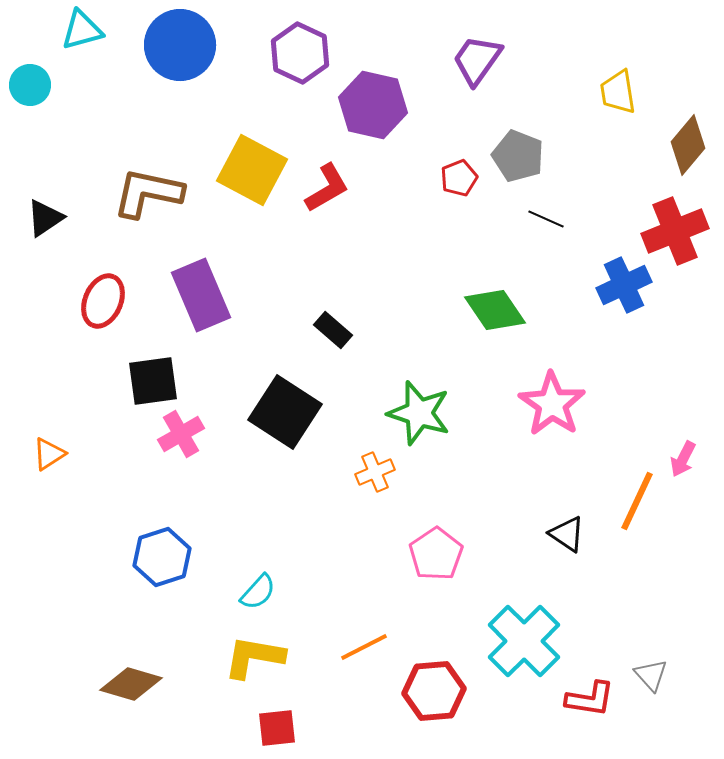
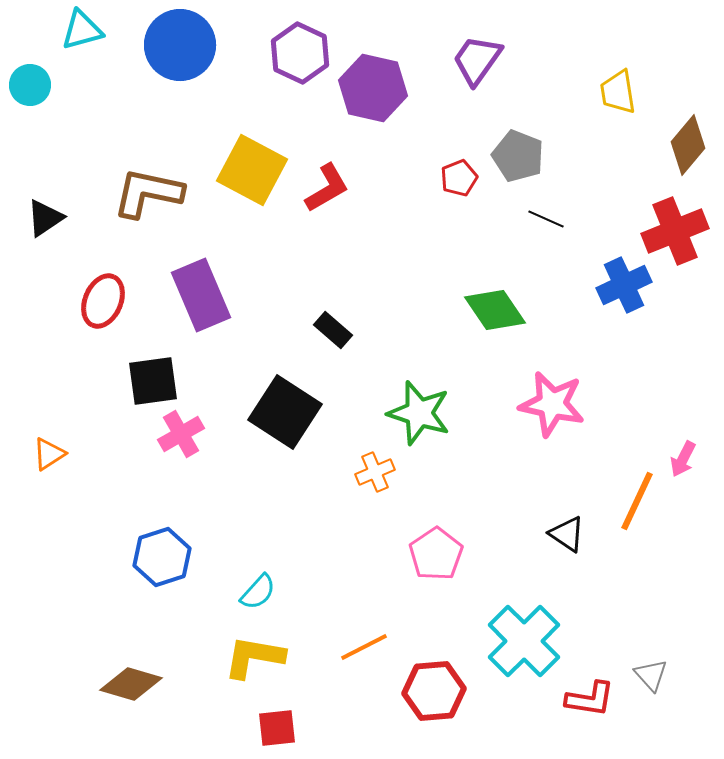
purple hexagon at (373, 105): moved 17 px up
pink star at (552, 404): rotated 22 degrees counterclockwise
